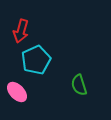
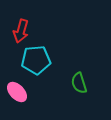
cyan pentagon: rotated 20 degrees clockwise
green semicircle: moved 2 px up
